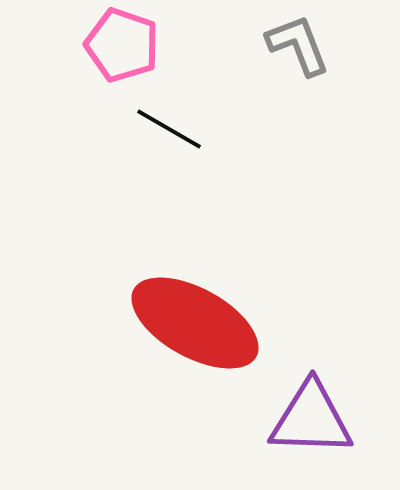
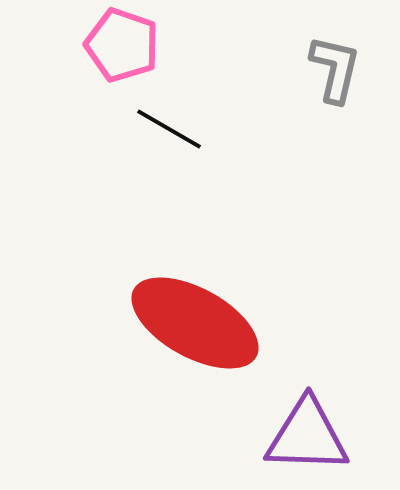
gray L-shape: moved 37 px right, 24 px down; rotated 34 degrees clockwise
purple triangle: moved 4 px left, 17 px down
